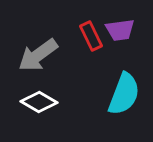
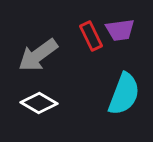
white diamond: moved 1 px down
